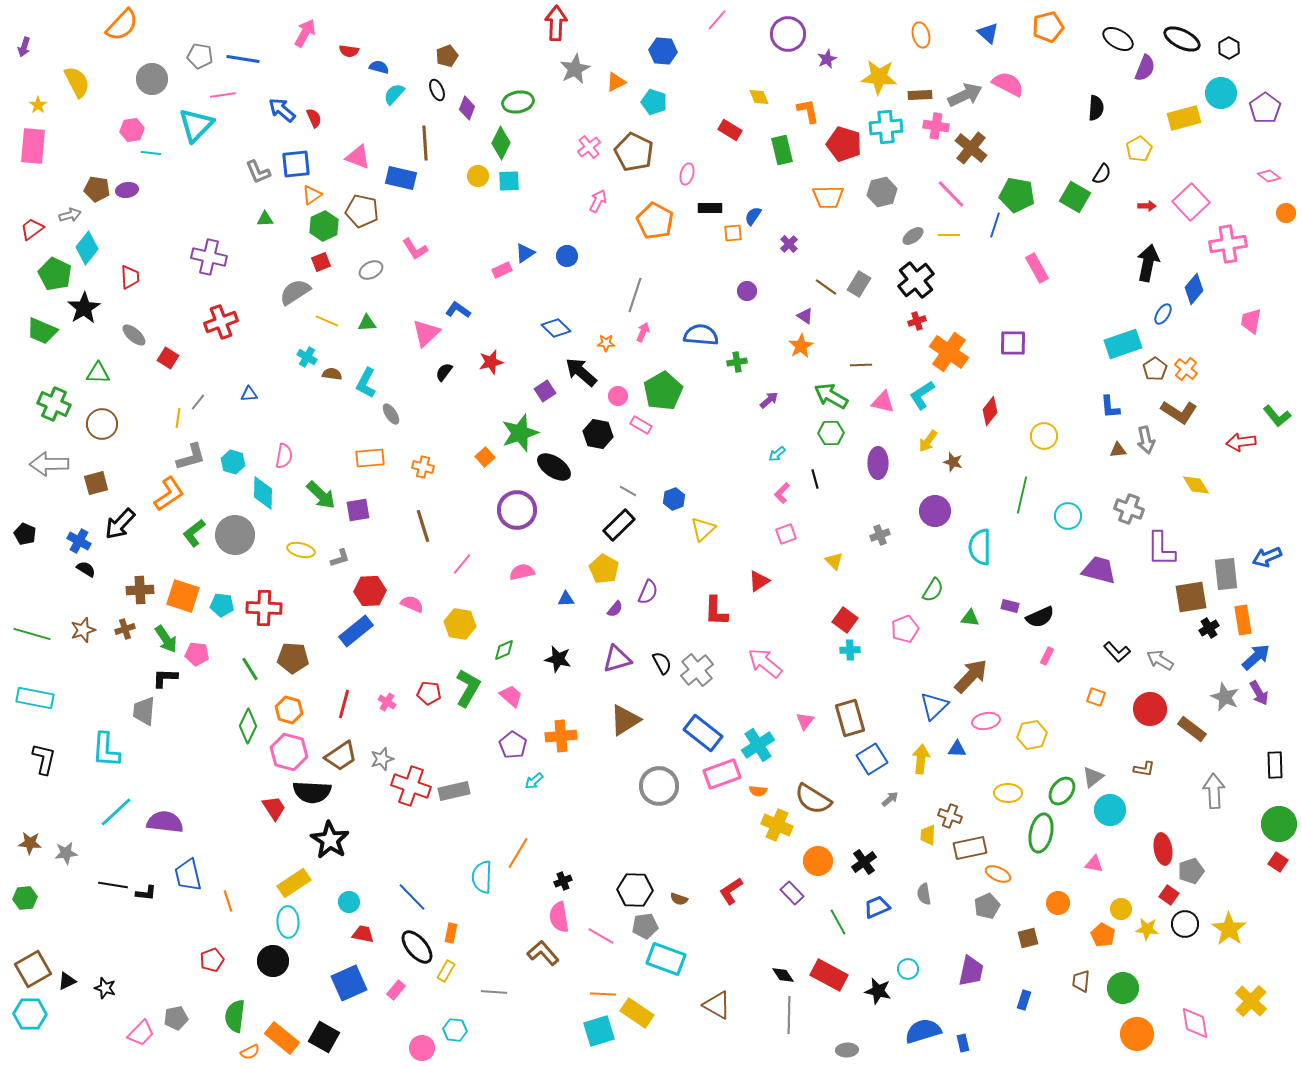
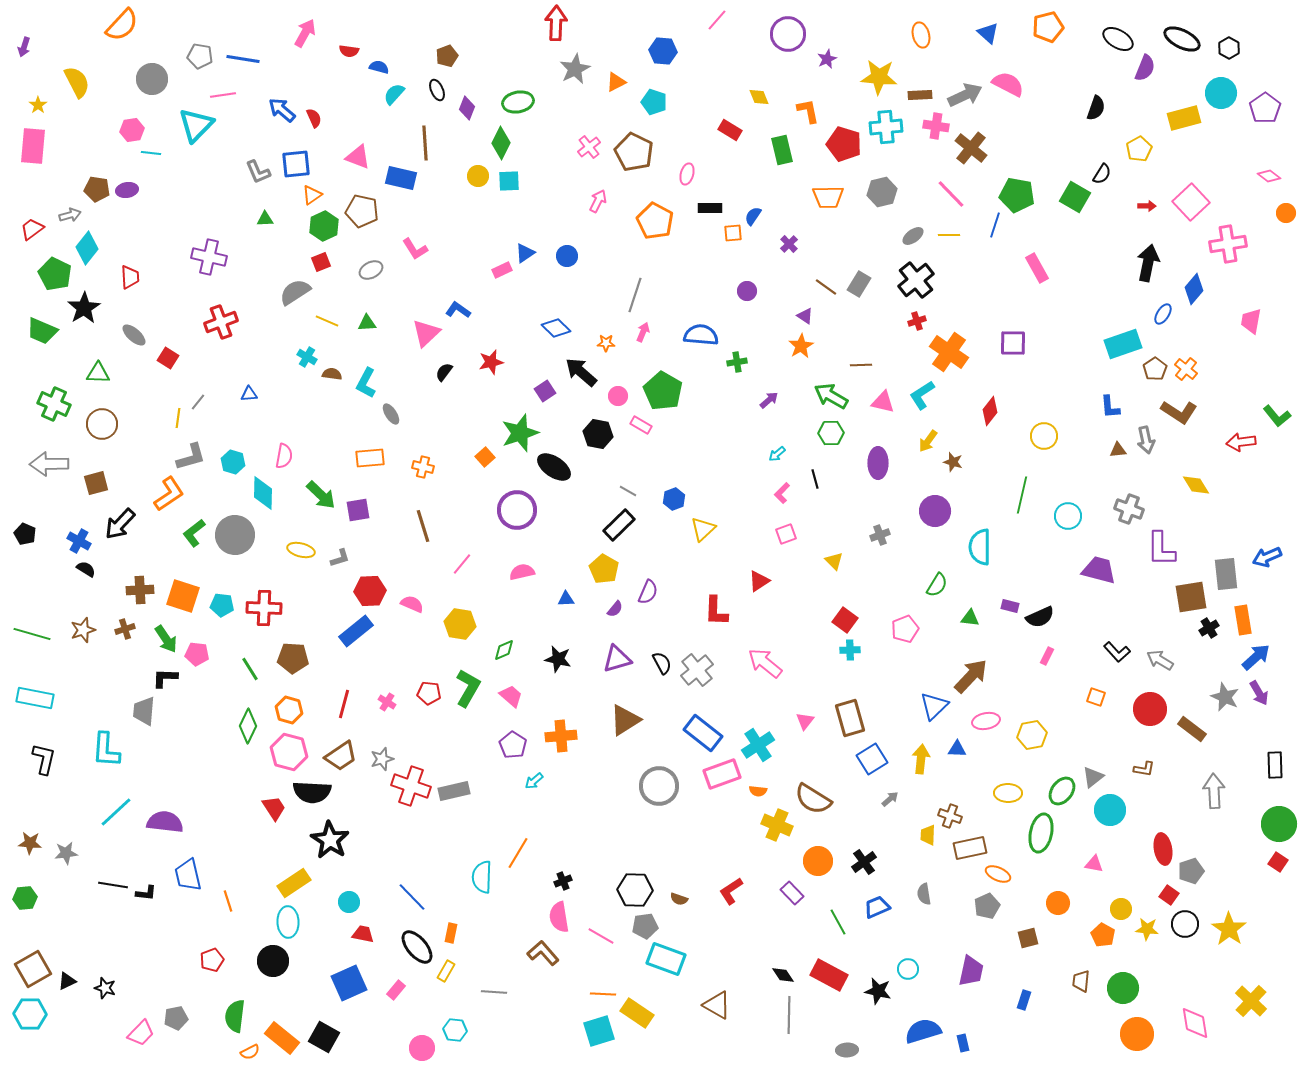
black semicircle at (1096, 108): rotated 15 degrees clockwise
green pentagon at (663, 391): rotated 12 degrees counterclockwise
green semicircle at (933, 590): moved 4 px right, 5 px up
